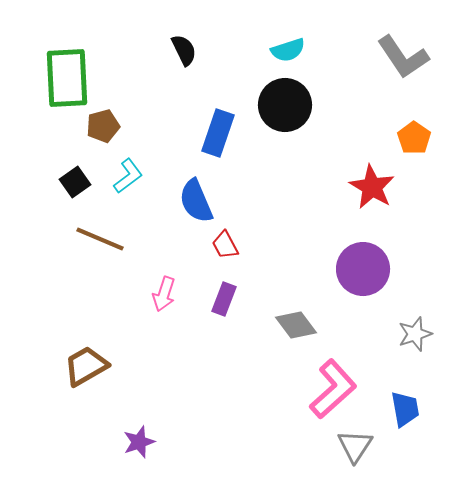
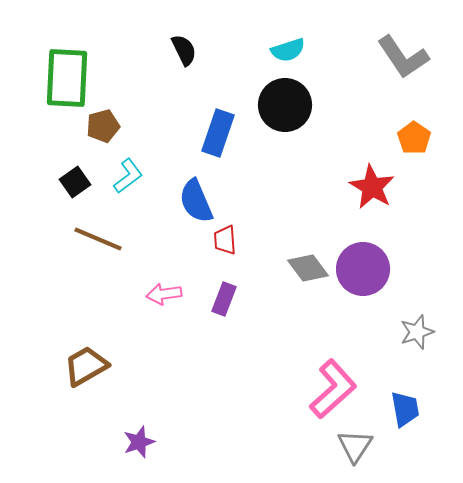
green rectangle: rotated 6 degrees clockwise
brown line: moved 2 px left
red trapezoid: moved 5 px up; rotated 24 degrees clockwise
pink arrow: rotated 64 degrees clockwise
gray diamond: moved 12 px right, 57 px up
gray star: moved 2 px right, 2 px up
